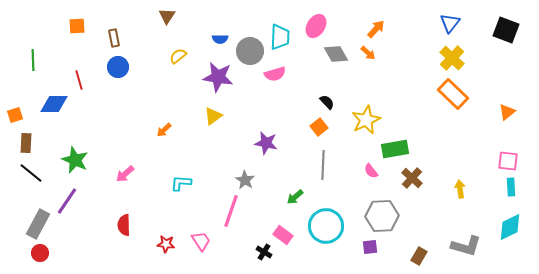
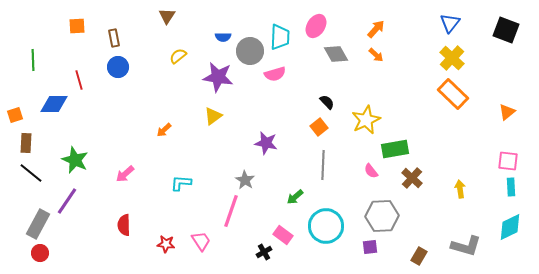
blue semicircle at (220, 39): moved 3 px right, 2 px up
orange arrow at (368, 53): moved 8 px right, 2 px down
black cross at (264, 252): rotated 28 degrees clockwise
